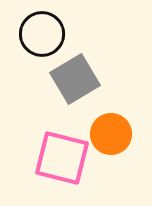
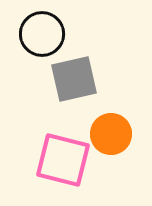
gray square: moved 1 px left; rotated 18 degrees clockwise
pink square: moved 1 px right, 2 px down
